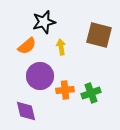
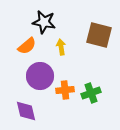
black star: rotated 25 degrees clockwise
